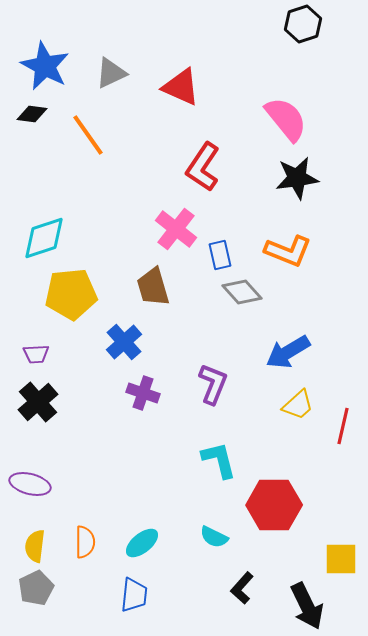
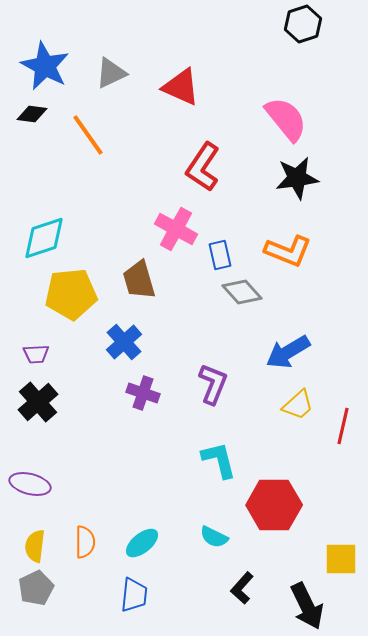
pink cross: rotated 9 degrees counterclockwise
brown trapezoid: moved 14 px left, 7 px up
